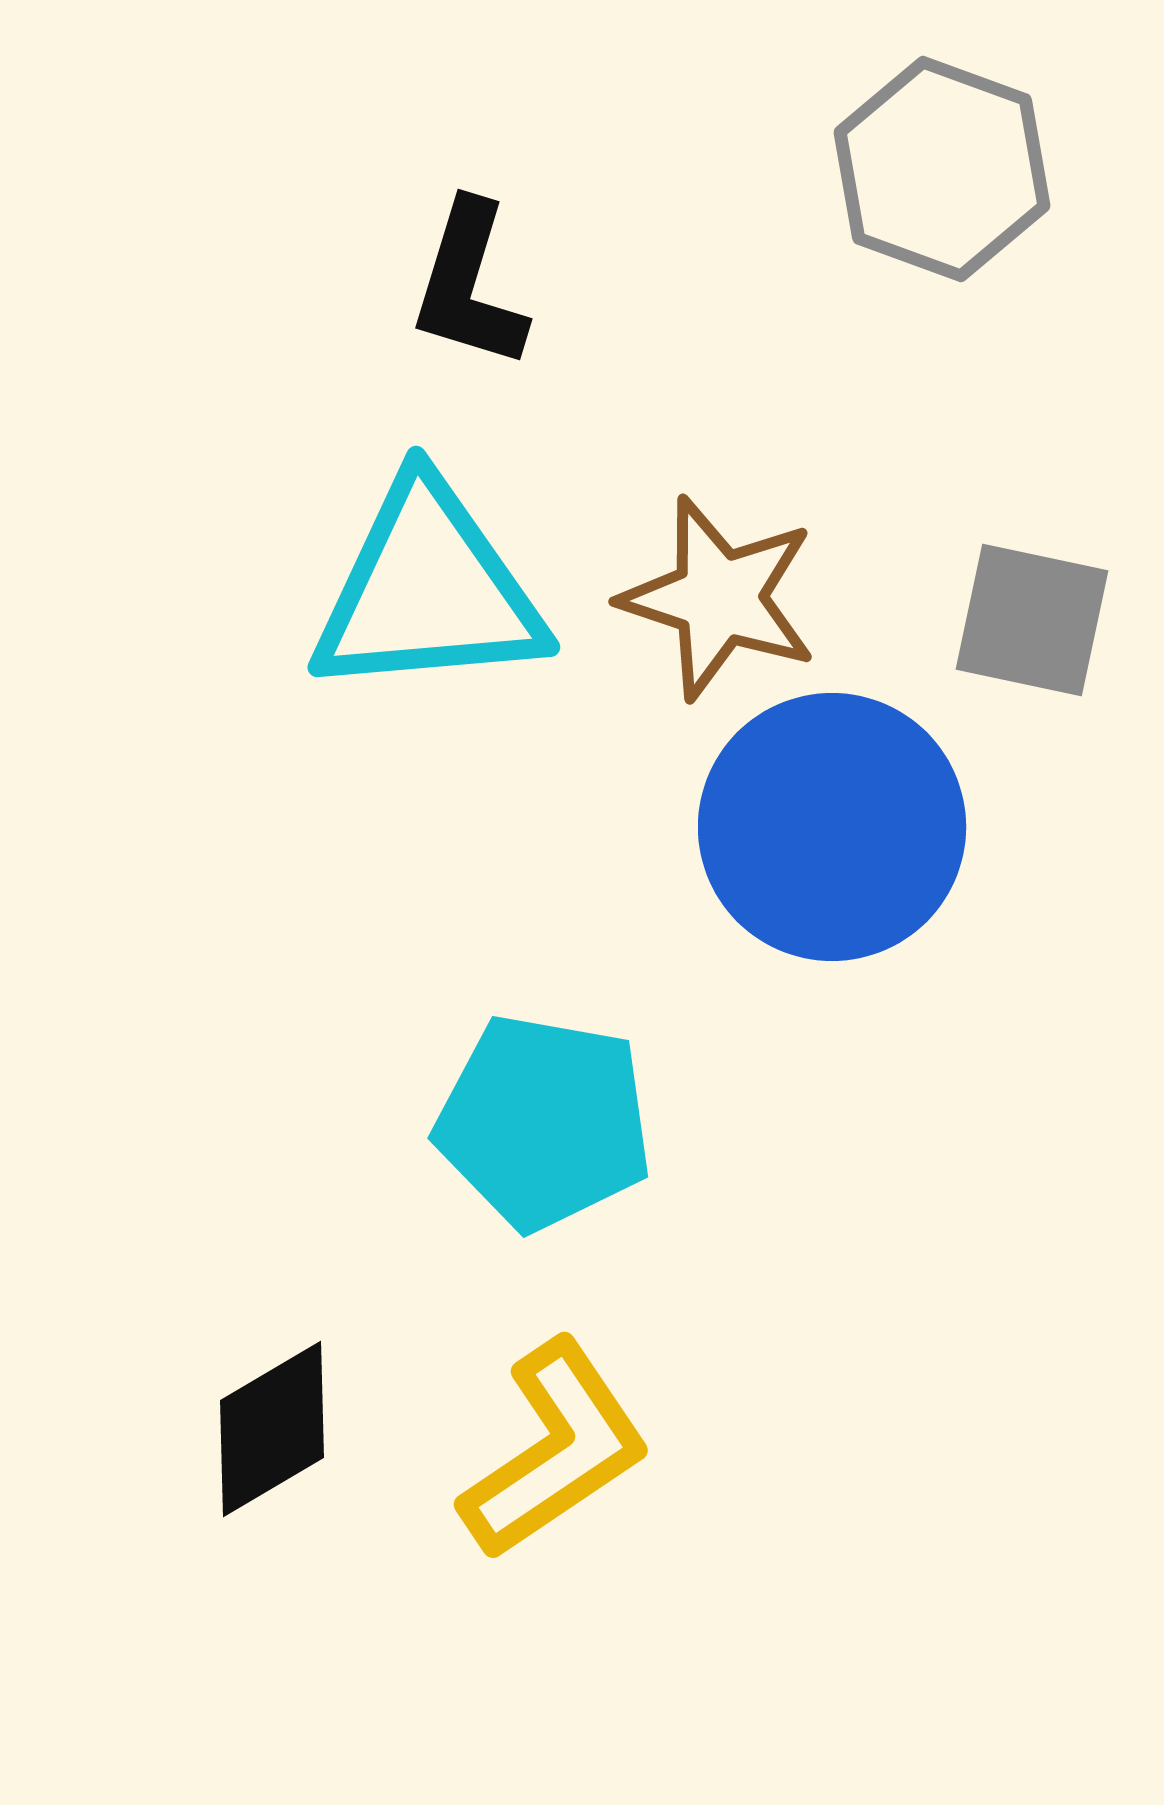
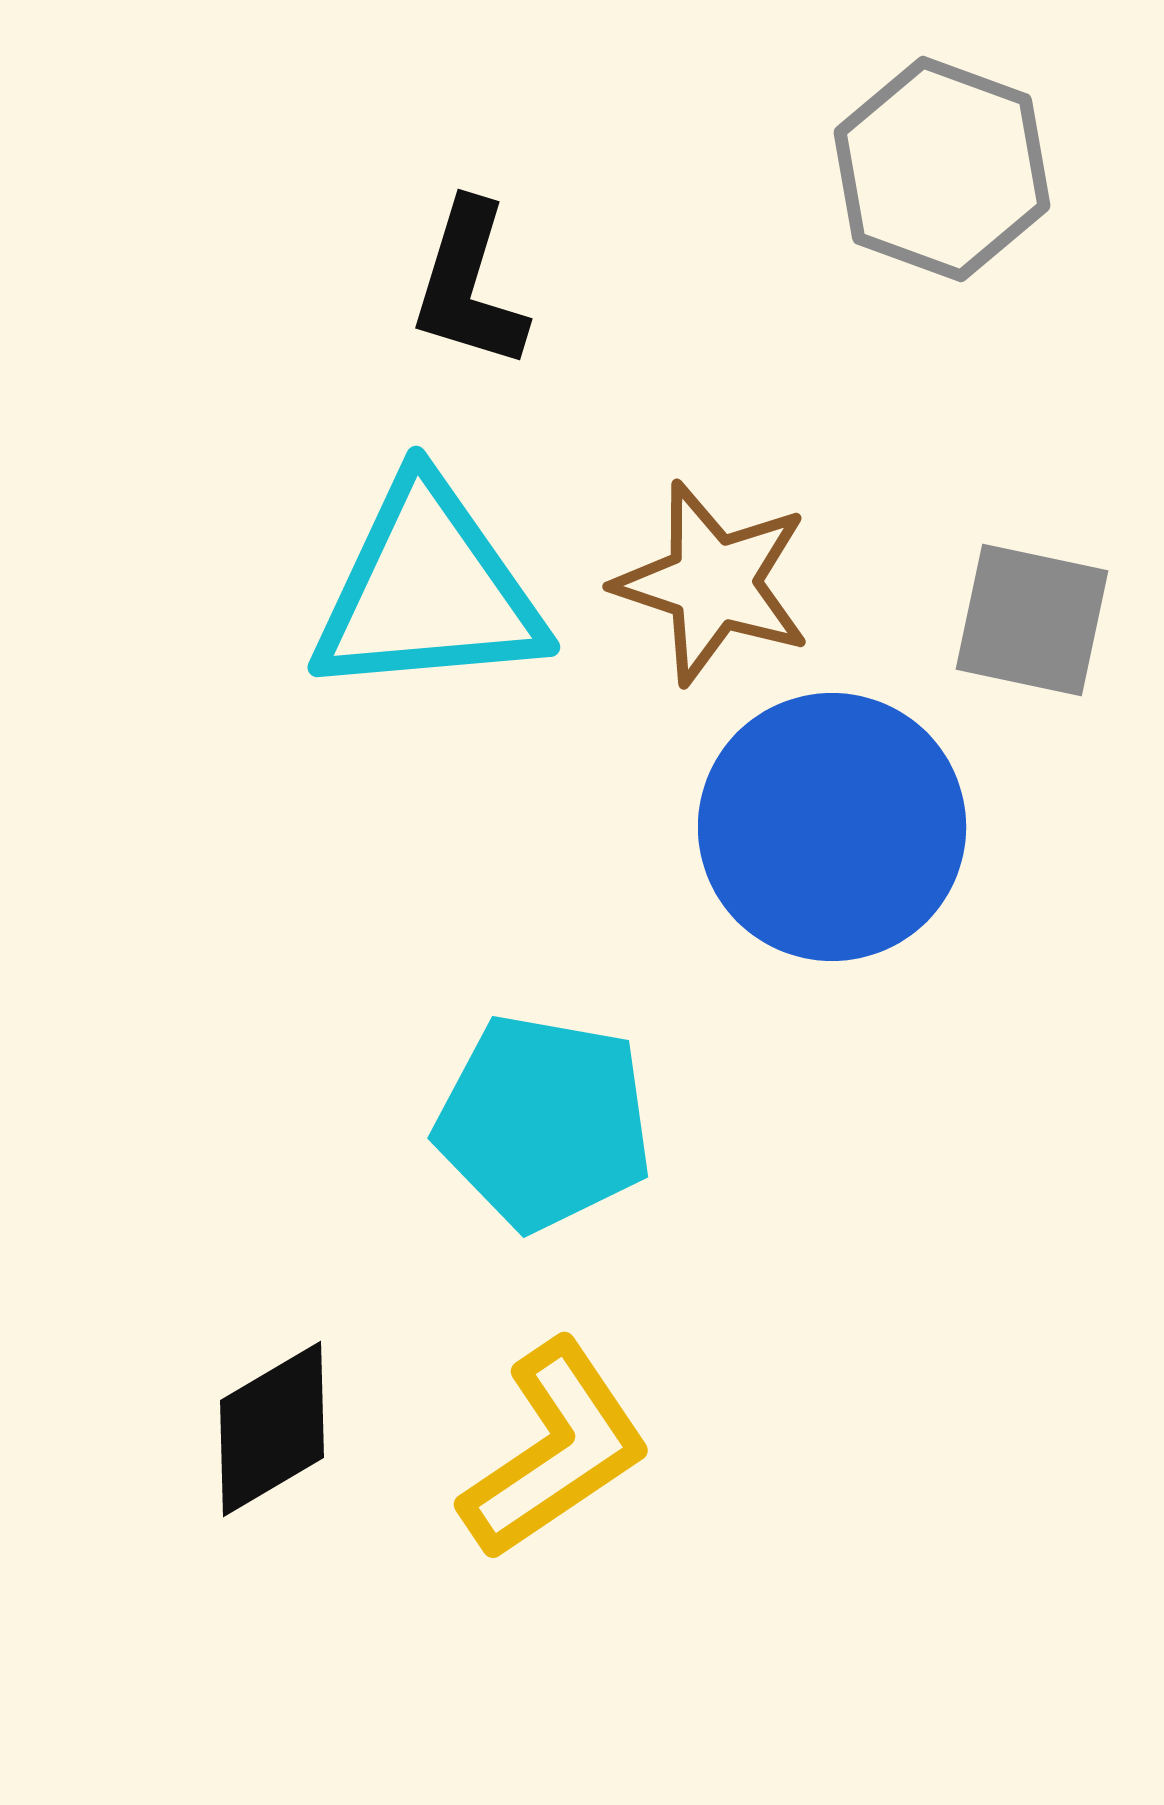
brown star: moved 6 px left, 15 px up
